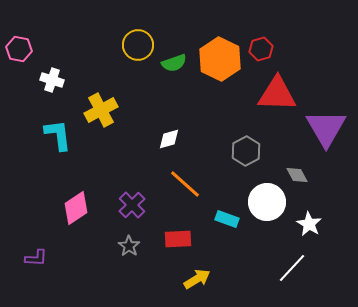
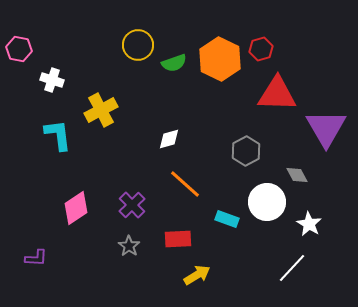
yellow arrow: moved 4 px up
